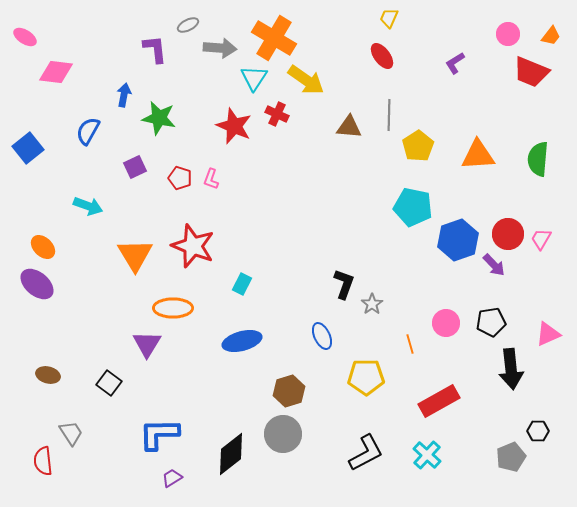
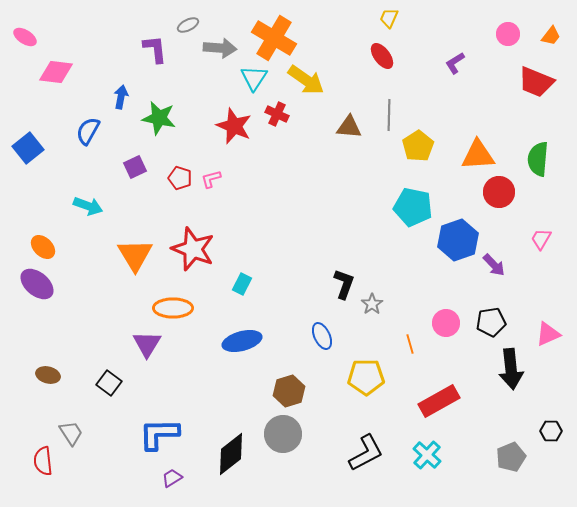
red trapezoid at (531, 72): moved 5 px right, 10 px down
blue arrow at (124, 95): moved 3 px left, 2 px down
pink L-shape at (211, 179): rotated 55 degrees clockwise
red circle at (508, 234): moved 9 px left, 42 px up
red star at (193, 246): moved 3 px down
black hexagon at (538, 431): moved 13 px right
